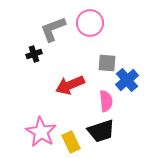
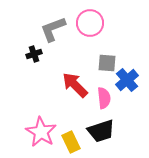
red arrow: moved 5 px right; rotated 68 degrees clockwise
pink semicircle: moved 2 px left, 3 px up
